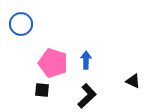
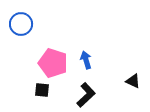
blue arrow: rotated 18 degrees counterclockwise
black L-shape: moved 1 px left, 1 px up
